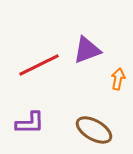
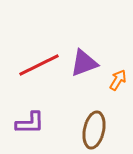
purple triangle: moved 3 px left, 13 px down
orange arrow: moved 1 px down; rotated 20 degrees clockwise
brown ellipse: rotated 72 degrees clockwise
